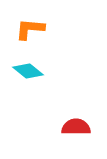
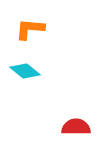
cyan diamond: moved 3 px left
